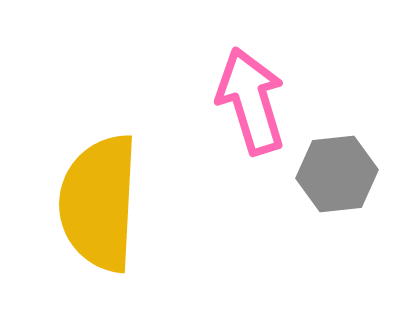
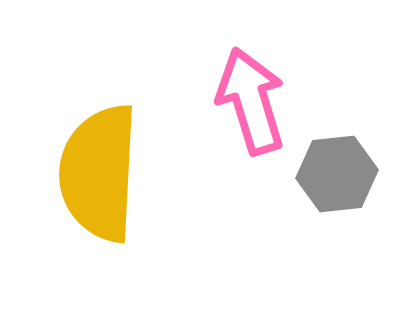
yellow semicircle: moved 30 px up
